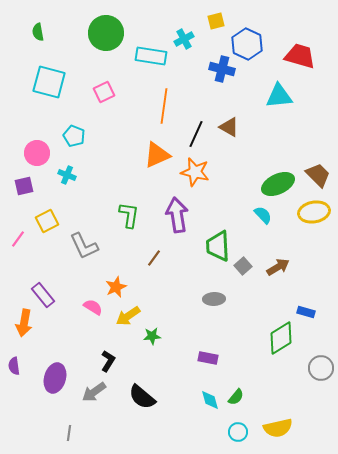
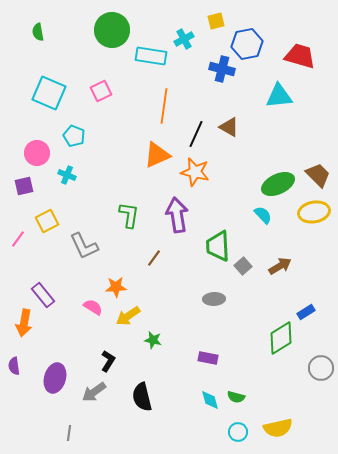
green circle at (106, 33): moved 6 px right, 3 px up
blue hexagon at (247, 44): rotated 24 degrees clockwise
cyan square at (49, 82): moved 11 px down; rotated 8 degrees clockwise
pink square at (104, 92): moved 3 px left, 1 px up
brown arrow at (278, 267): moved 2 px right, 1 px up
orange star at (116, 287): rotated 20 degrees clockwise
blue rectangle at (306, 312): rotated 48 degrees counterclockwise
green star at (152, 336): moved 1 px right, 4 px down; rotated 18 degrees clockwise
black semicircle at (142, 397): rotated 36 degrees clockwise
green semicircle at (236, 397): rotated 66 degrees clockwise
